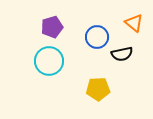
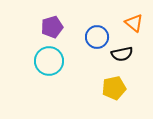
yellow pentagon: moved 16 px right, 1 px up; rotated 10 degrees counterclockwise
